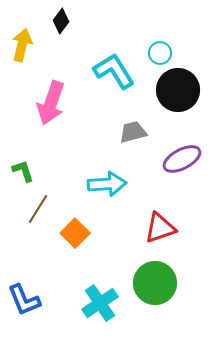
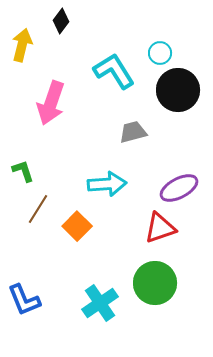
purple ellipse: moved 3 px left, 29 px down
orange square: moved 2 px right, 7 px up
